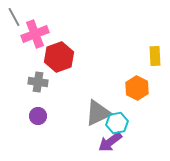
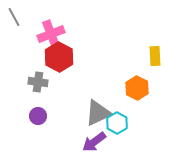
pink cross: moved 16 px right
red hexagon: rotated 12 degrees counterclockwise
cyan hexagon: rotated 20 degrees counterclockwise
purple arrow: moved 16 px left
